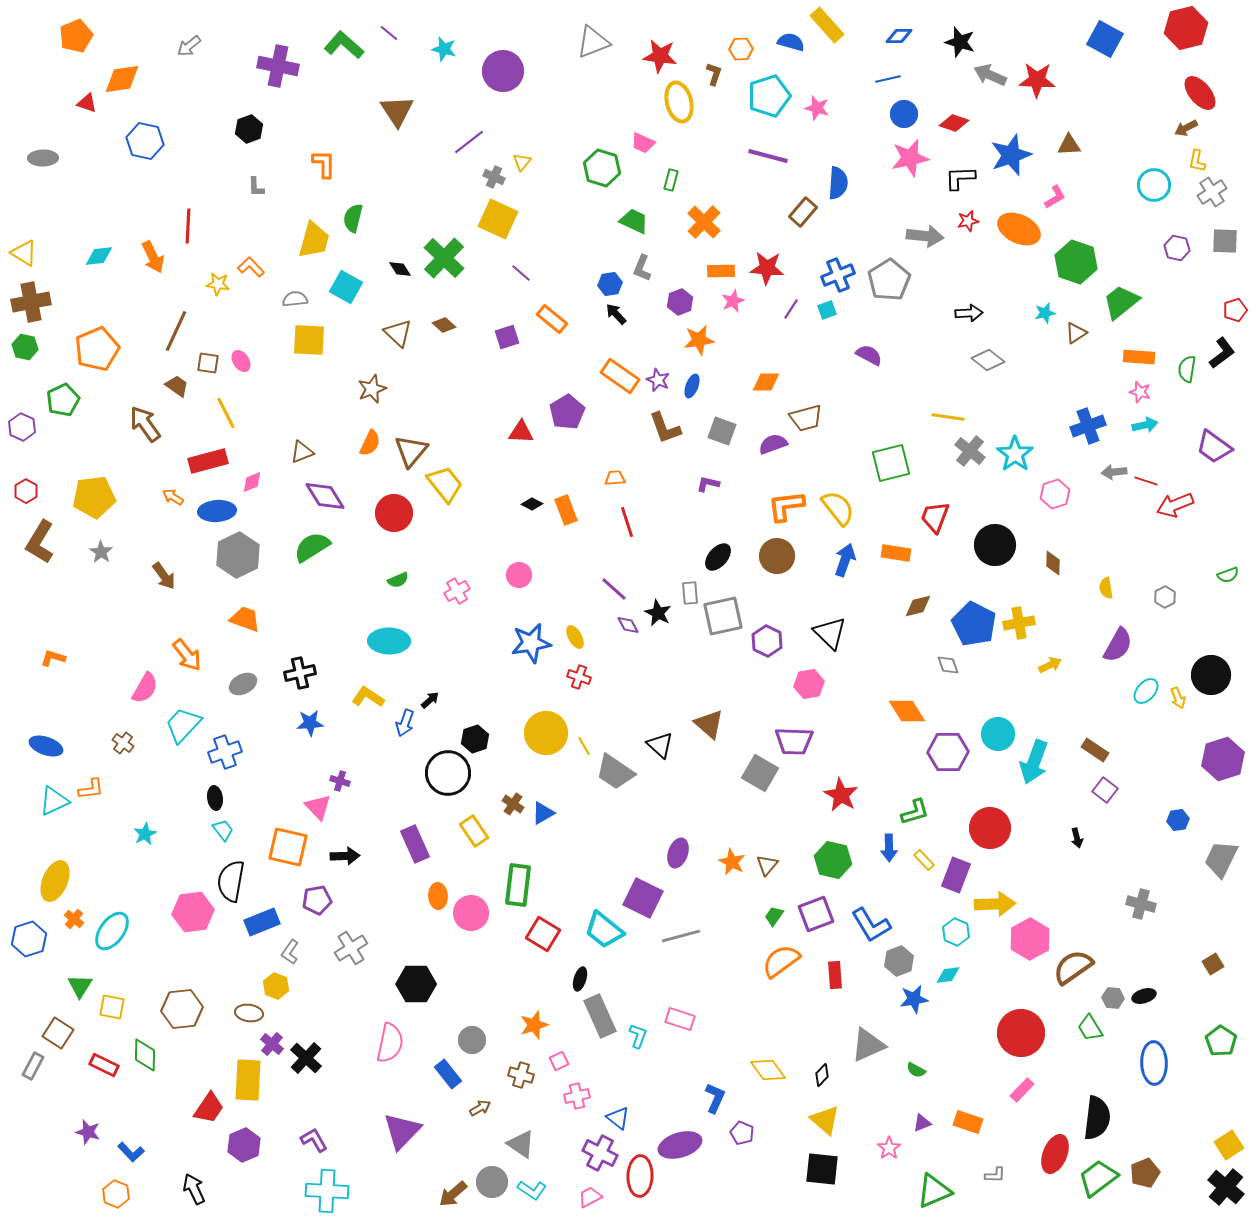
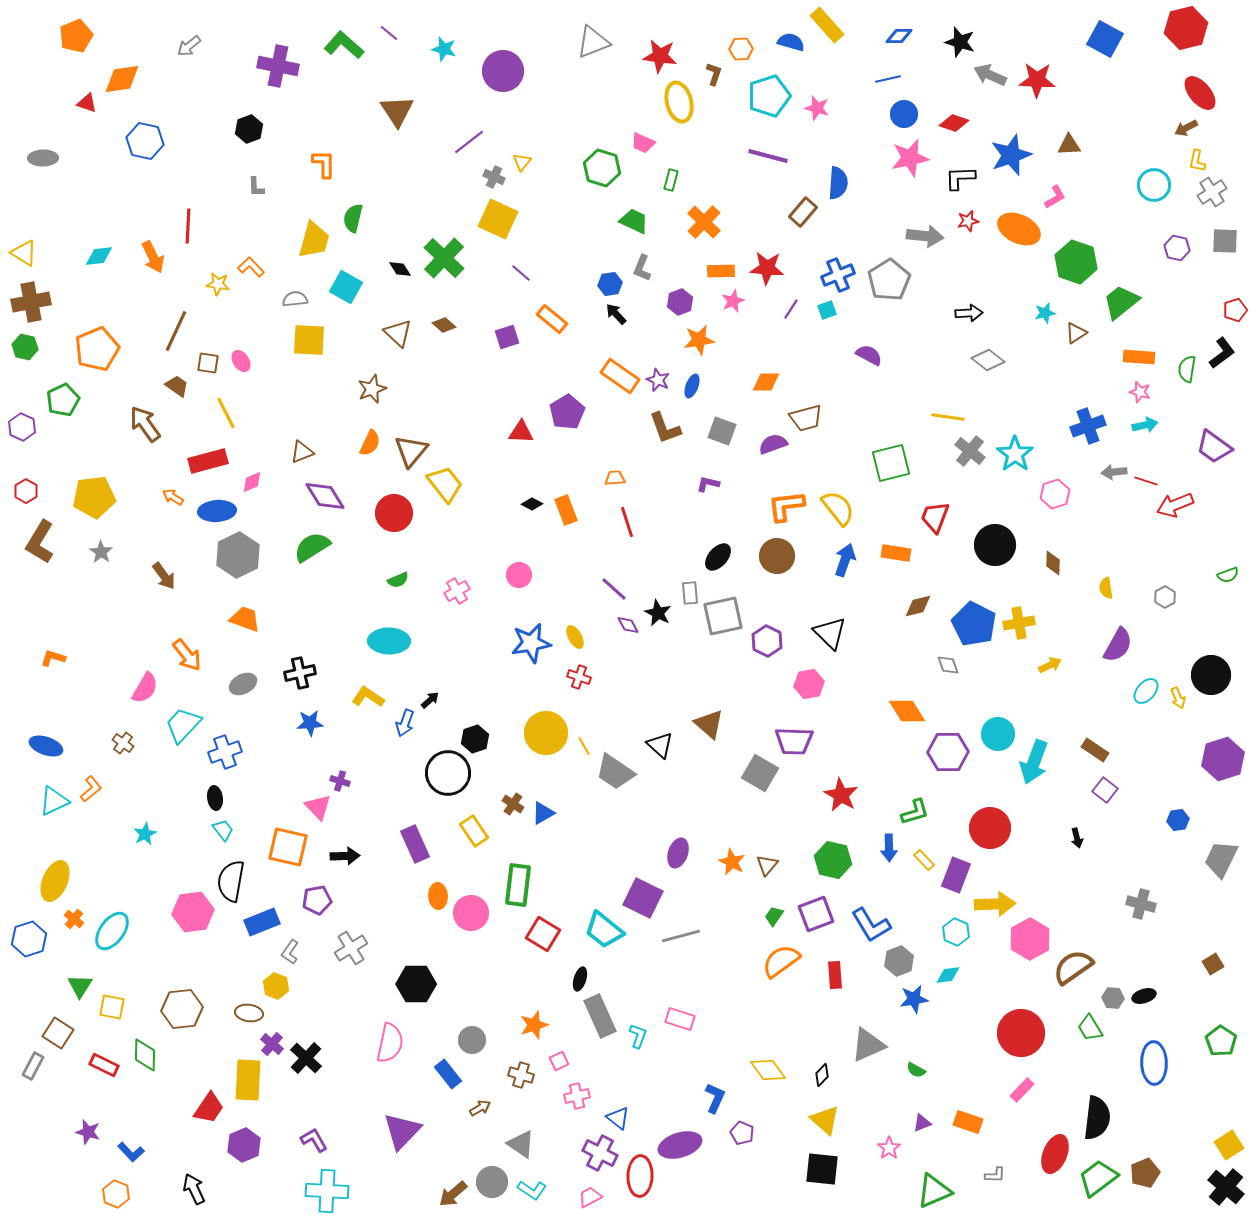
orange L-shape at (91, 789): rotated 32 degrees counterclockwise
